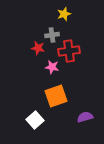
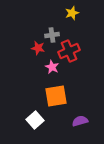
yellow star: moved 8 px right, 1 px up
red cross: rotated 15 degrees counterclockwise
pink star: rotated 16 degrees clockwise
orange square: rotated 10 degrees clockwise
purple semicircle: moved 5 px left, 4 px down
